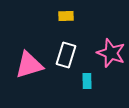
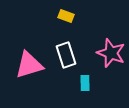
yellow rectangle: rotated 21 degrees clockwise
white rectangle: rotated 35 degrees counterclockwise
cyan rectangle: moved 2 px left, 2 px down
